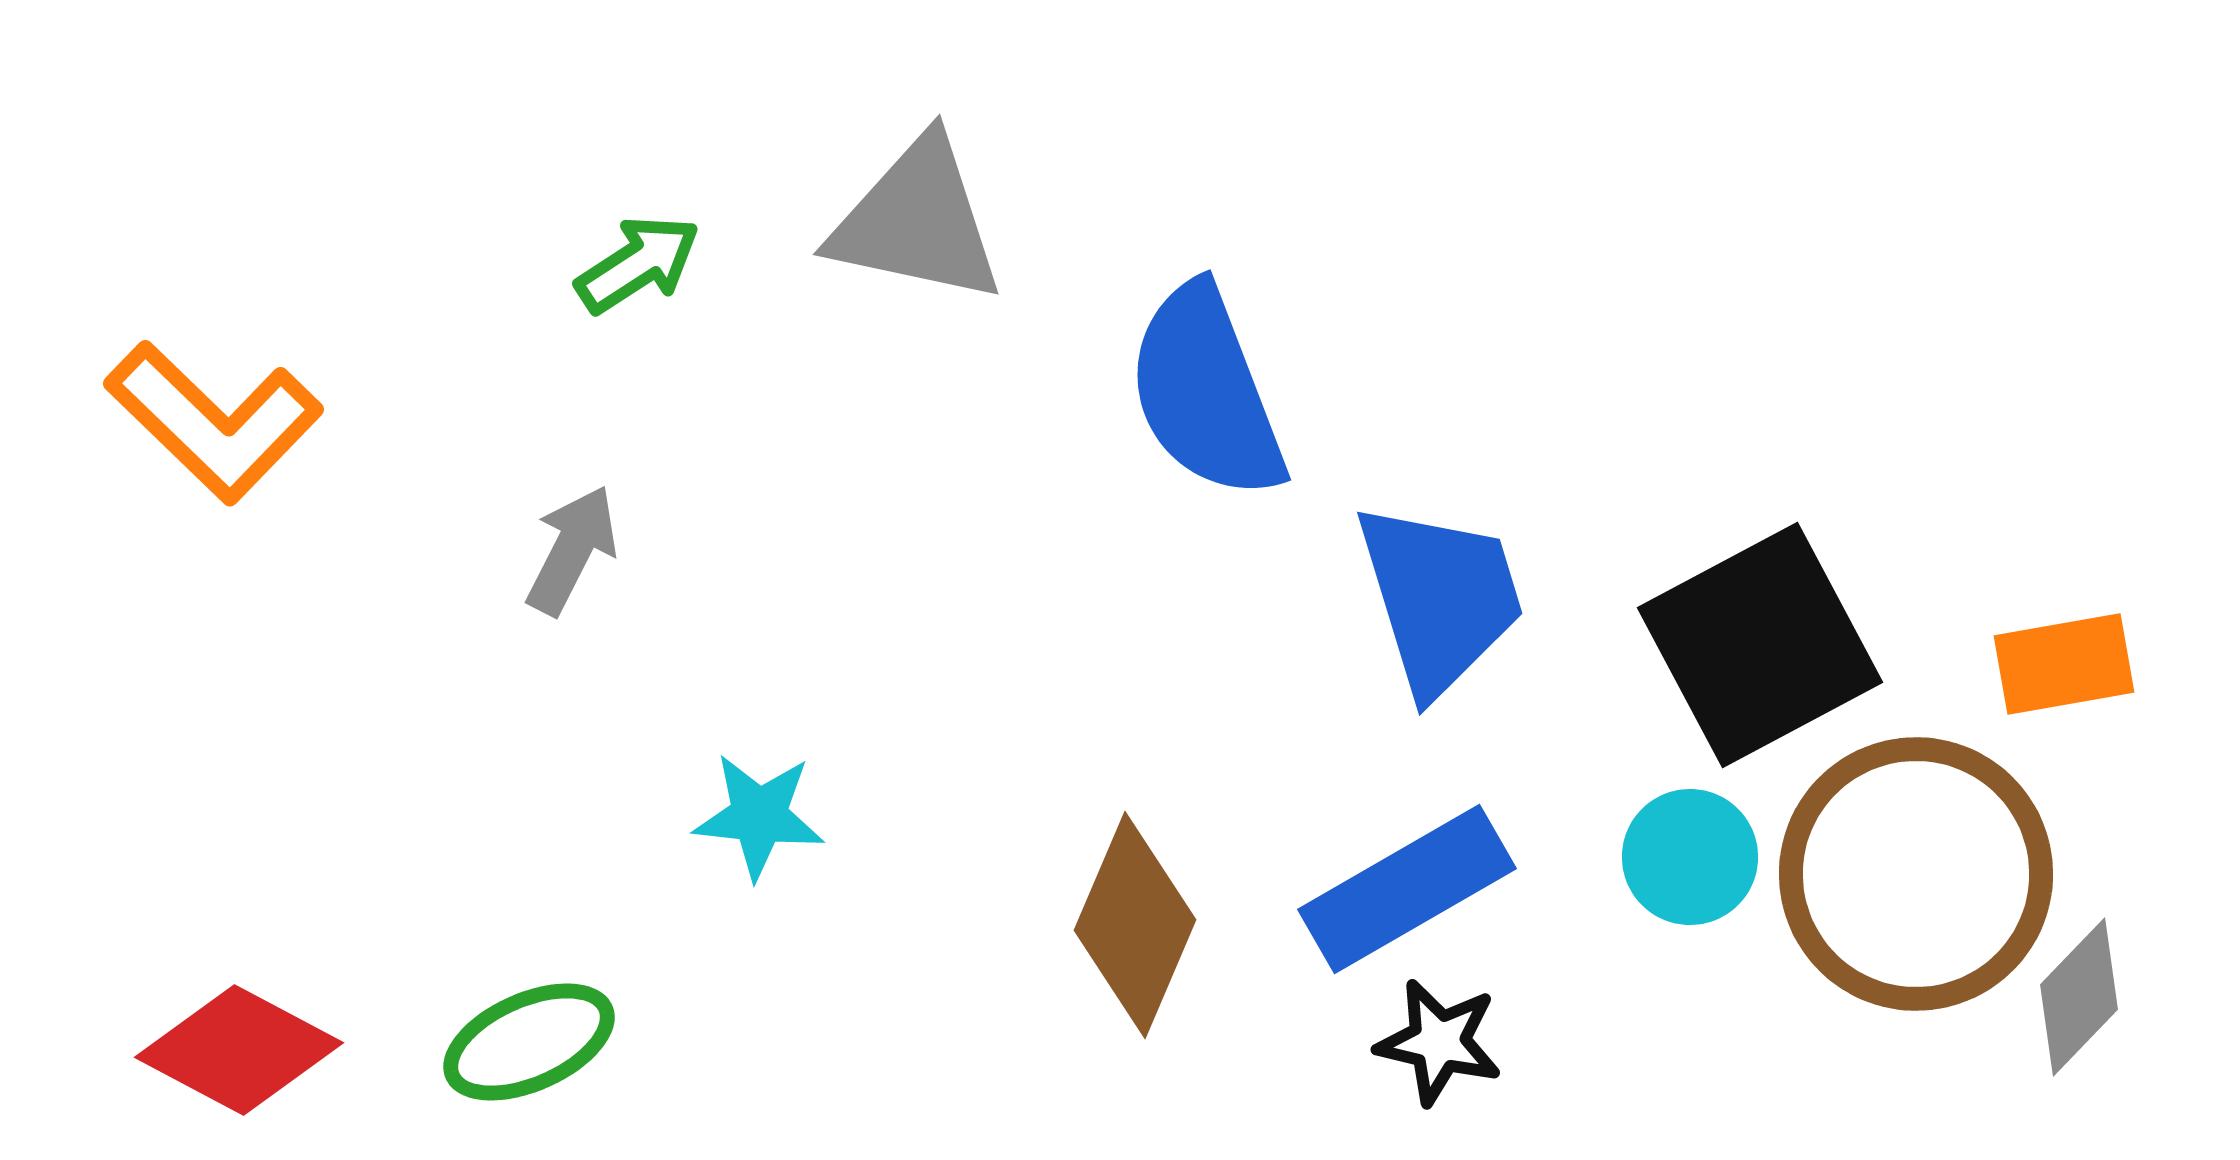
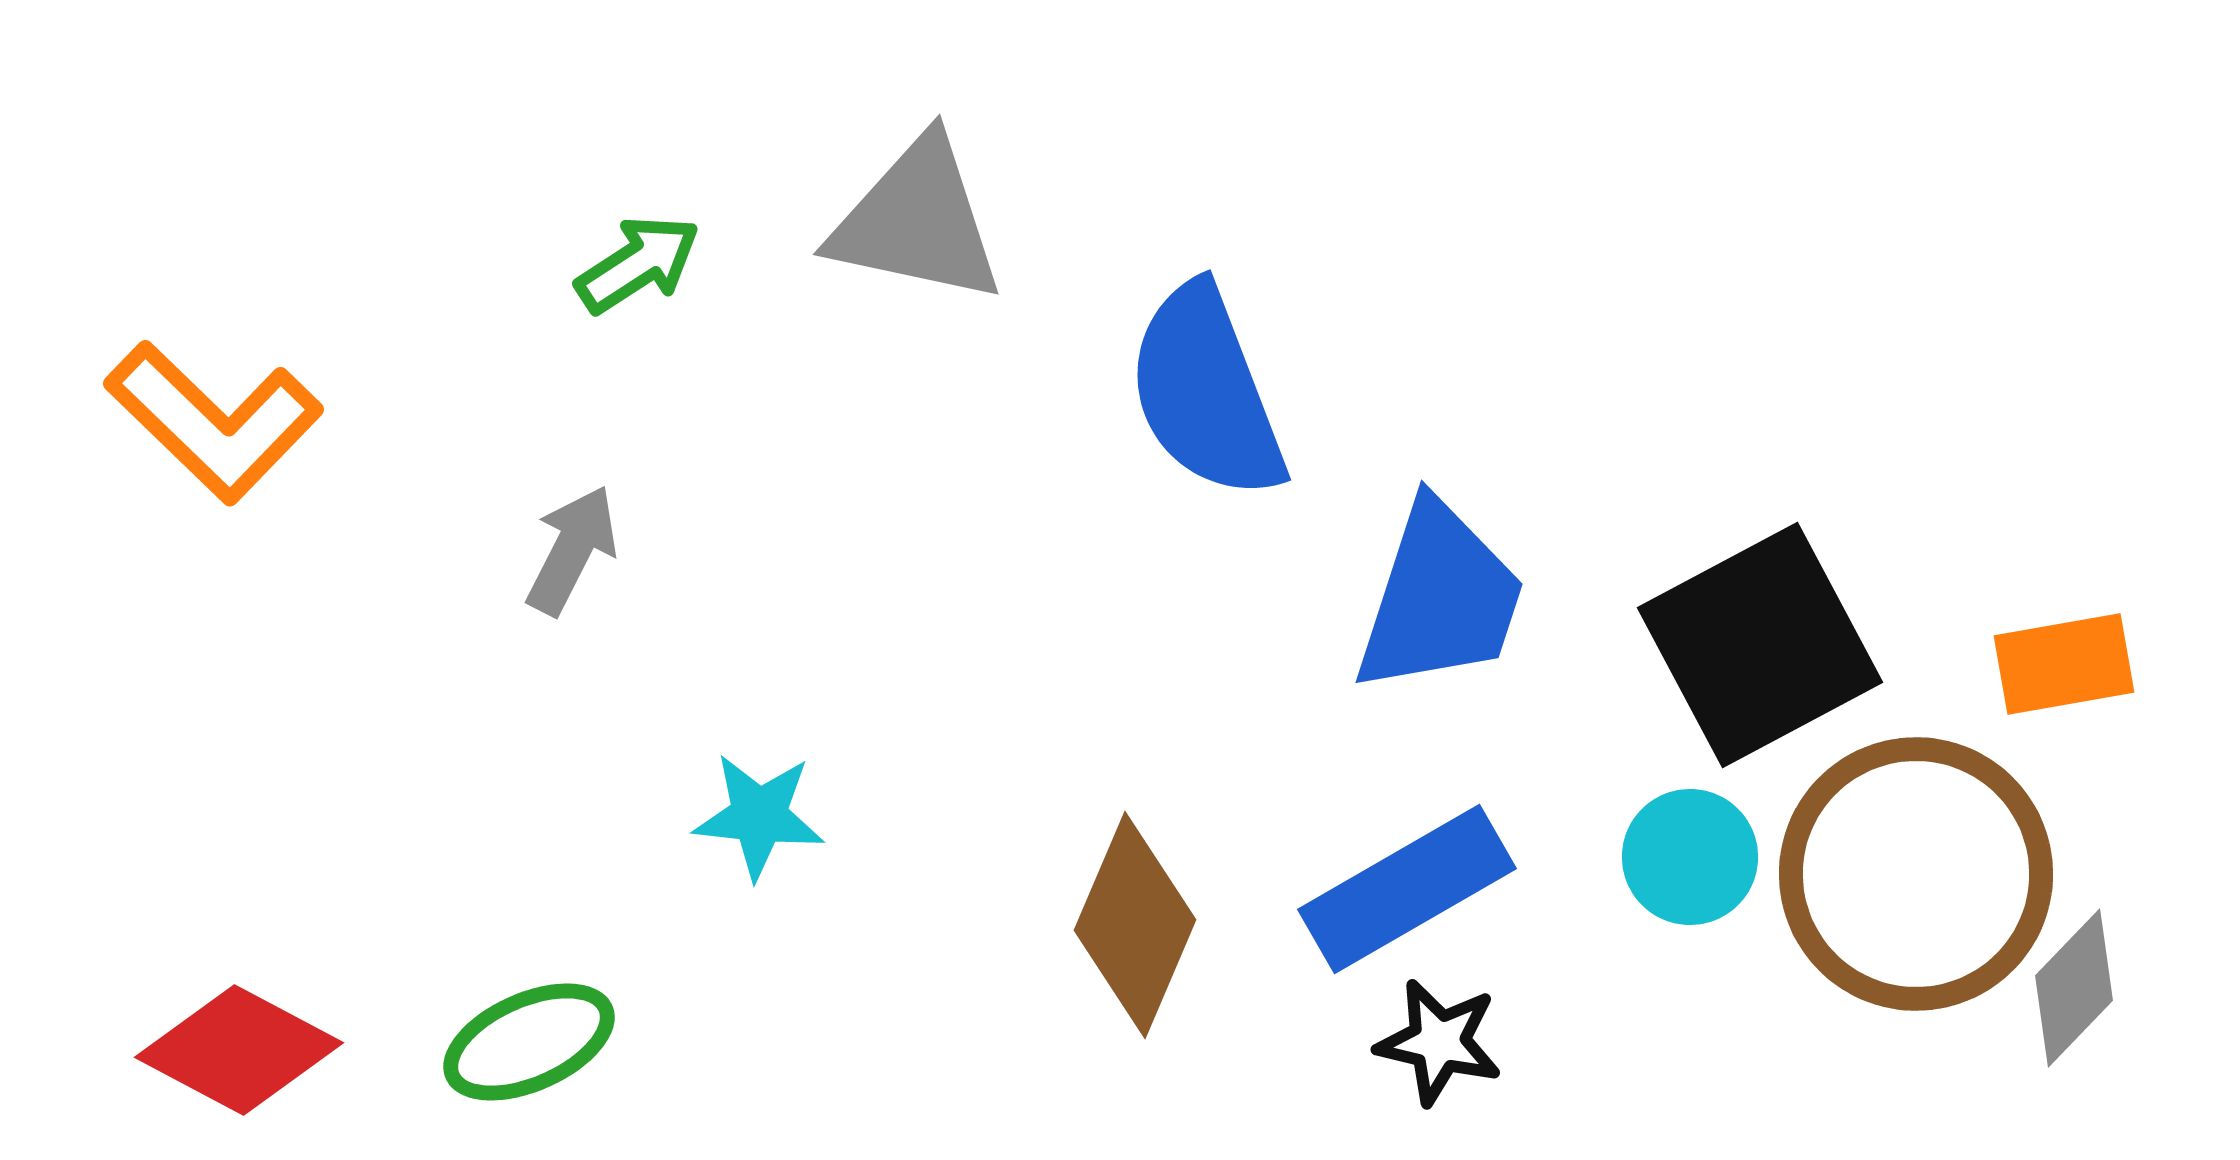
blue trapezoid: rotated 35 degrees clockwise
gray diamond: moved 5 px left, 9 px up
